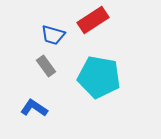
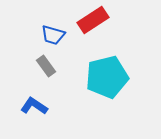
cyan pentagon: moved 8 px right; rotated 24 degrees counterclockwise
blue L-shape: moved 2 px up
